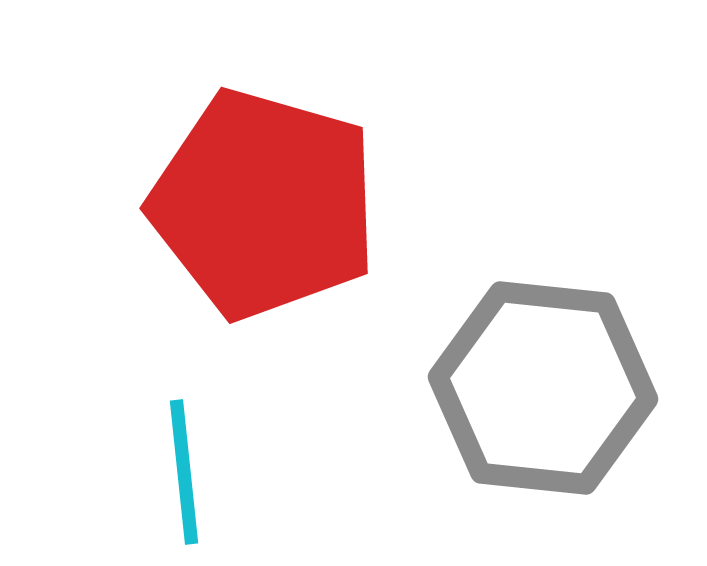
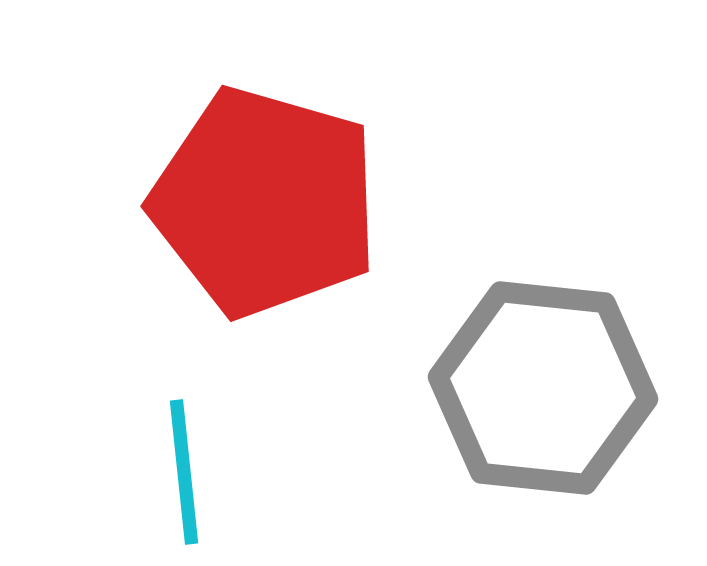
red pentagon: moved 1 px right, 2 px up
